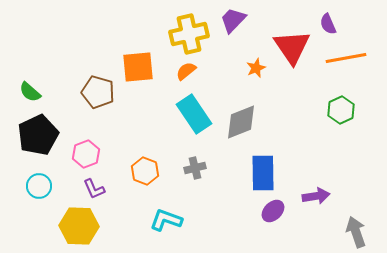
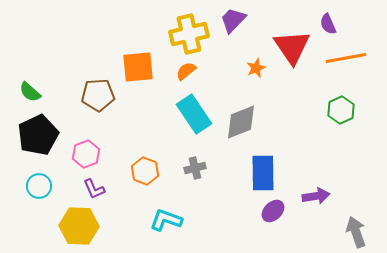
brown pentagon: moved 3 px down; rotated 20 degrees counterclockwise
